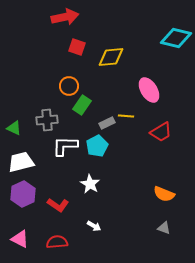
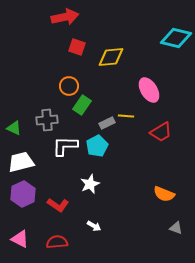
white star: rotated 18 degrees clockwise
gray triangle: moved 12 px right
